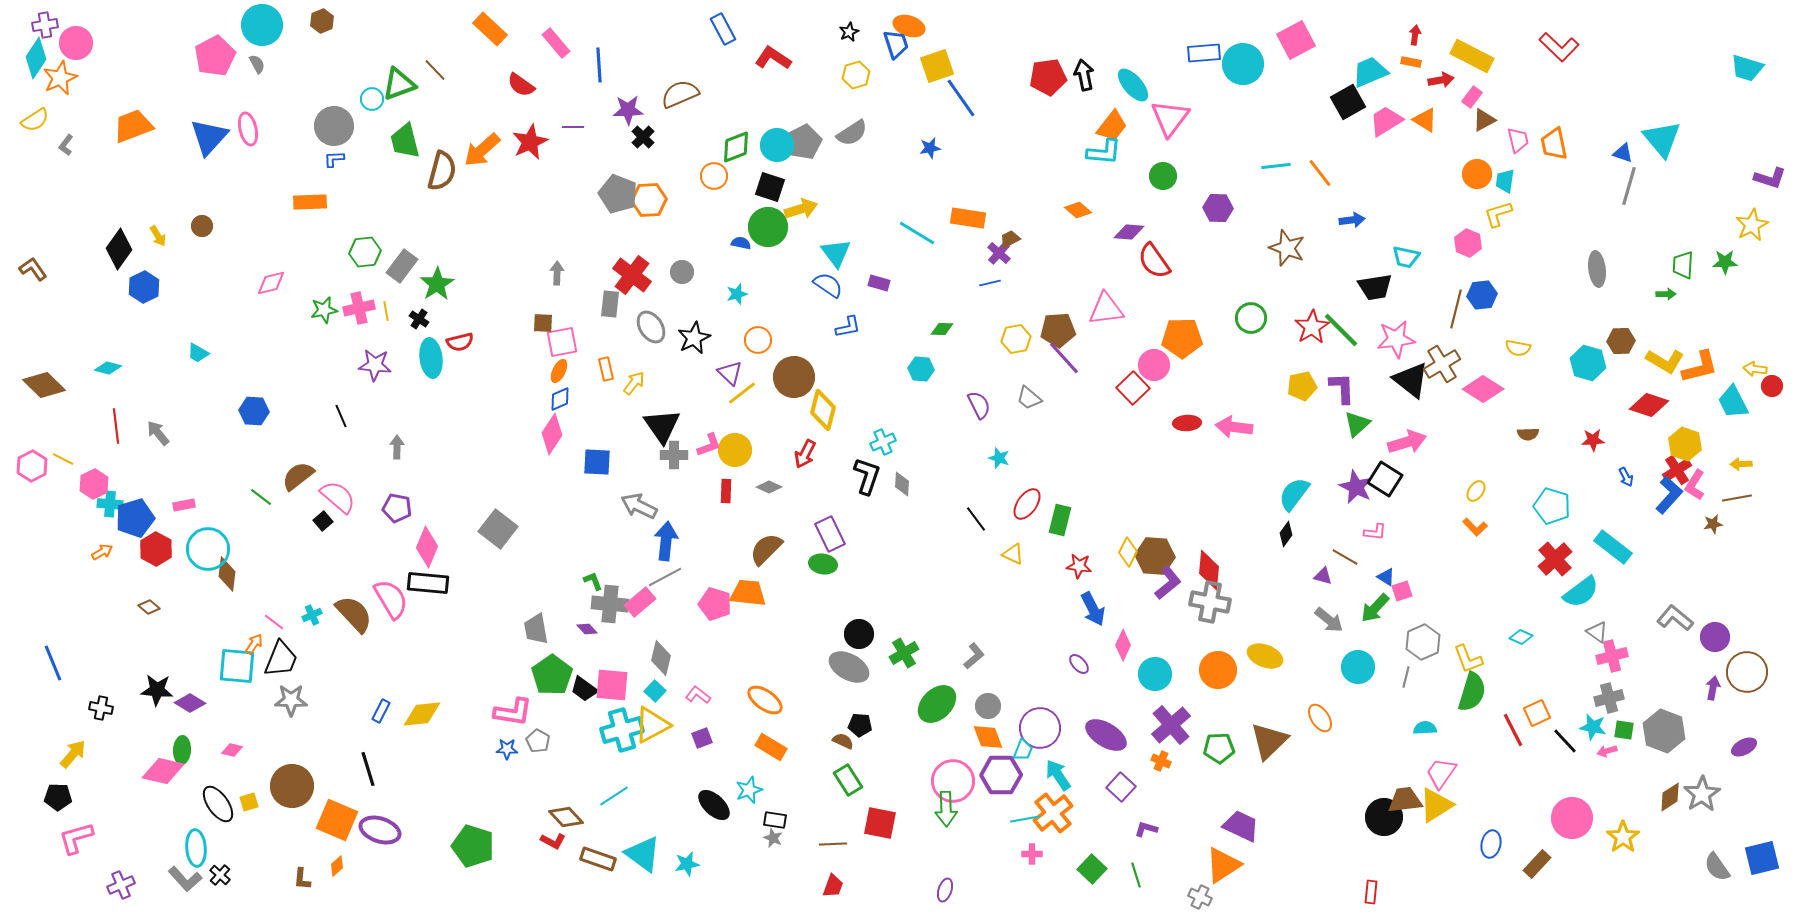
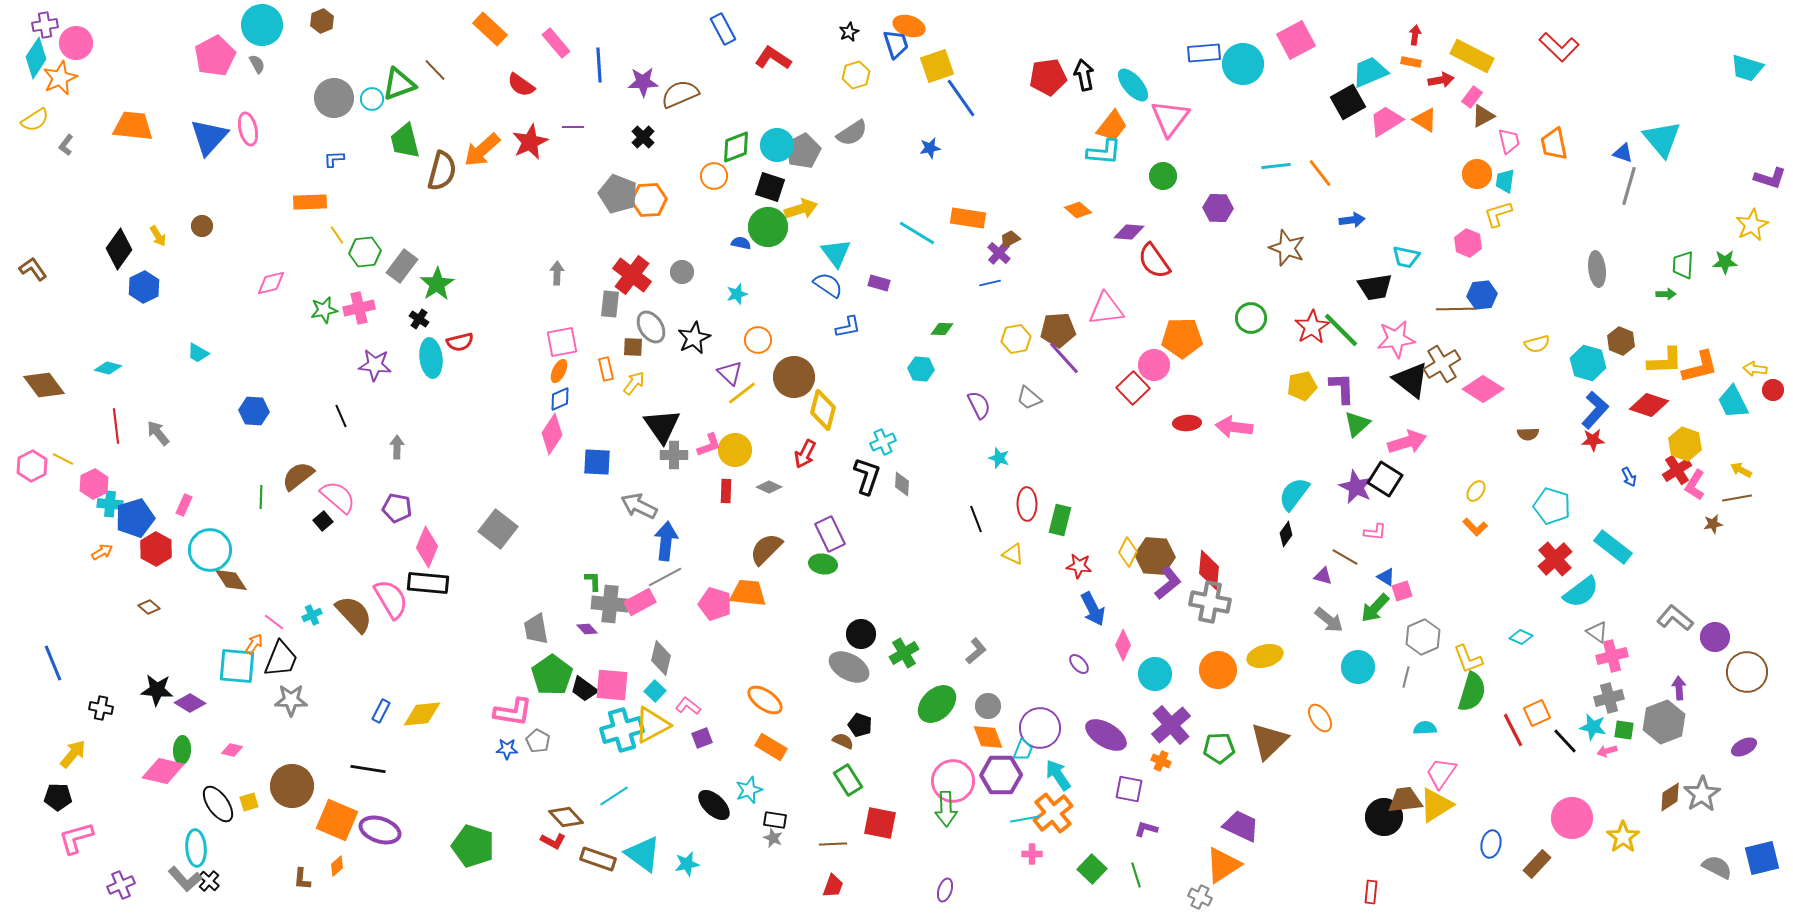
purple star at (628, 110): moved 15 px right, 28 px up
brown triangle at (1484, 120): moved 1 px left, 4 px up
orange trapezoid at (133, 126): rotated 27 degrees clockwise
gray circle at (334, 126): moved 28 px up
pink trapezoid at (1518, 140): moved 9 px left, 1 px down
gray pentagon at (804, 142): moved 1 px left, 9 px down
brown line at (1456, 309): rotated 75 degrees clockwise
yellow line at (386, 311): moved 49 px left, 76 px up; rotated 24 degrees counterclockwise
brown square at (543, 323): moved 90 px right, 24 px down
brown hexagon at (1621, 341): rotated 24 degrees clockwise
yellow semicircle at (1518, 348): moved 19 px right, 4 px up; rotated 25 degrees counterclockwise
yellow L-shape at (1665, 361): rotated 33 degrees counterclockwise
brown diamond at (44, 385): rotated 9 degrees clockwise
red circle at (1772, 386): moved 1 px right, 4 px down
yellow arrow at (1741, 464): moved 6 px down; rotated 30 degrees clockwise
blue arrow at (1626, 477): moved 3 px right
blue L-shape at (1669, 495): moved 74 px left, 85 px up
green line at (261, 497): rotated 55 degrees clockwise
red ellipse at (1027, 504): rotated 36 degrees counterclockwise
pink rectangle at (184, 505): rotated 55 degrees counterclockwise
black line at (976, 519): rotated 16 degrees clockwise
cyan circle at (208, 549): moved 2 px right, 1 px down
brown diamond at (227, 574): moved 4 px right, 6 px down; rotated 40 degrees counterclockwise
green L-shape at (593, 581): rotated 20 degrees clockwise
pink rectangle at (640, 602): rotated 12 degrees clockwise
black circle at (859, 634): moved 2 px right
gray hexagon at (1423, 642): moved 5 px up
gray L-shape at (974, 656): moved 2 px right, 5 px up
yellow ellipse at (1265, 656): rotated 36 degrees counterclockwise
purple arrow at (1713, 688): moved 34 px left; rotated 15 degrees counterclockwise
pink L-shape at (698, 695): moved 10 px left, 11 px down
black pentagon at (860, 725): rotated 15 degrees clockwise
gray hexagon at (1664, 731): moved 9 px up; rotated 18 degrees clockwise
black line at (368, 769): rotated 64 degrees counterclockwise
purple square at (1121, 787): moved 8 px right, 2 px down; rotated 32 degrees counterclockwise
gray semicircle at (1717, 867): rotated 152 degrees clockwise
black cross at (220, 875): moved 11 px left, 6 px down
